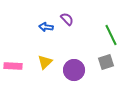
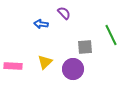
purple semicircle: moved 3 px left, 6 px up
blue arrow: moved 5 px left, 3 px up
gray square: moved 21 px left, 15 px up; rotated 14 degrees clockwise
purple circle: moved 1 px left, 1 px up
